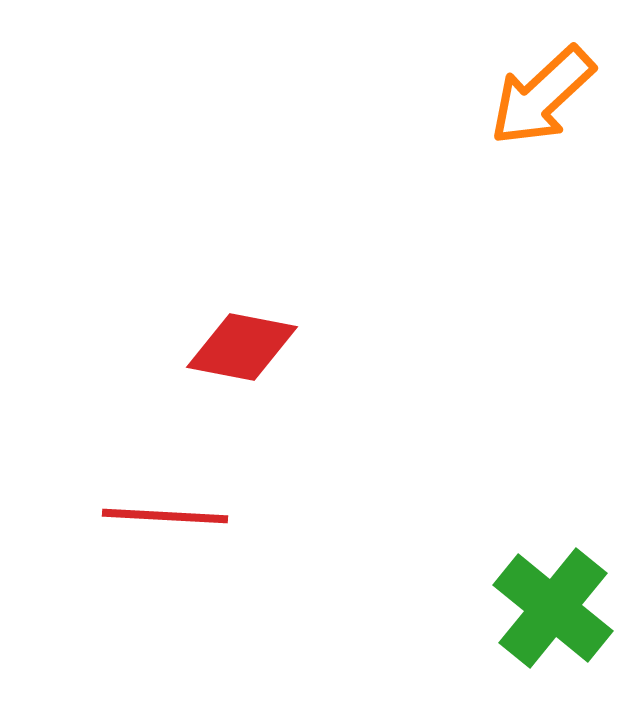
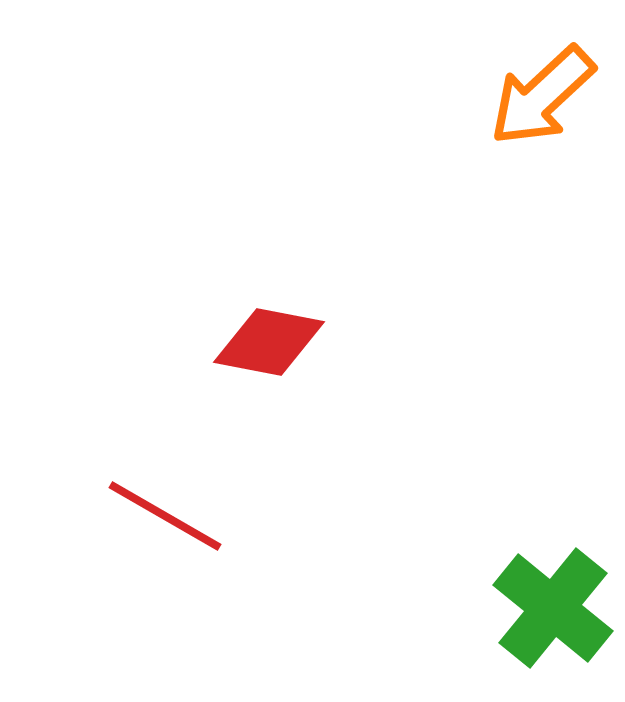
red diamond: moved 27 px right, 5 px up
red line: rotated 27 degrees clockwise
